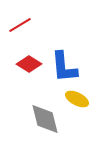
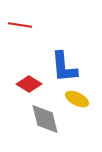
red line: rotated 40 degrees clockwise
red diamond: moved 20 px down
